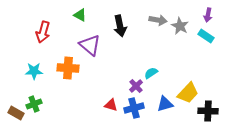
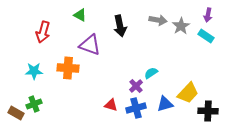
gray star: moved 1 px right; rotated 12 degrees clockwise
purple triangle: rotated 20 degrees counterclockwise
blue cross: moved 2 px right
